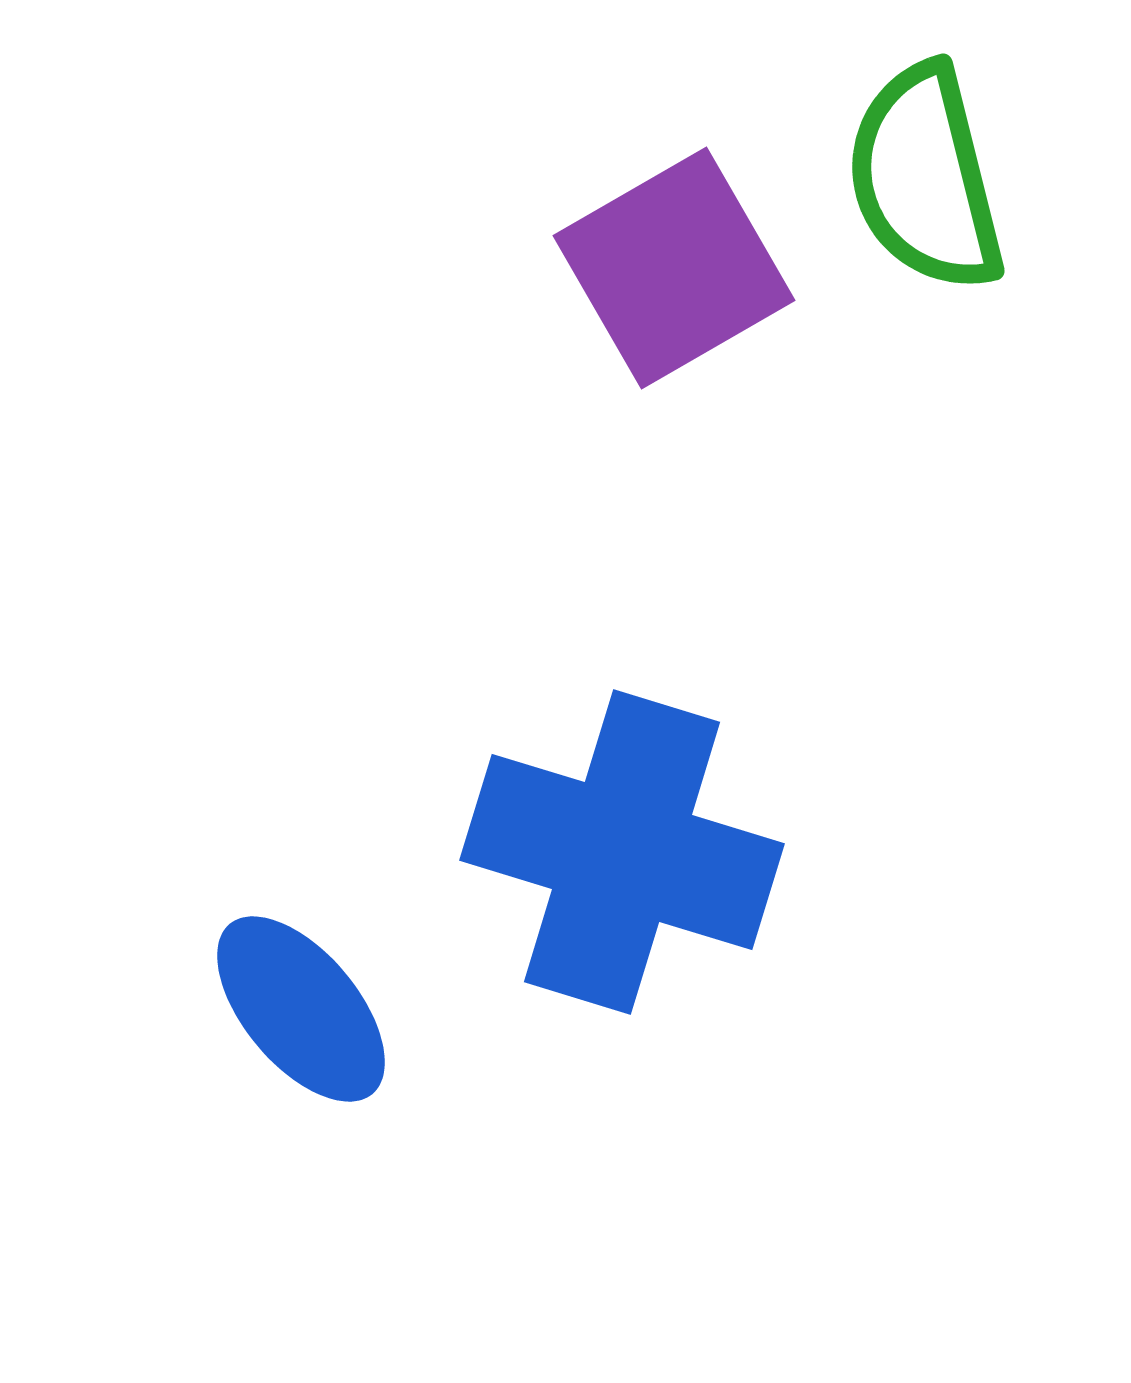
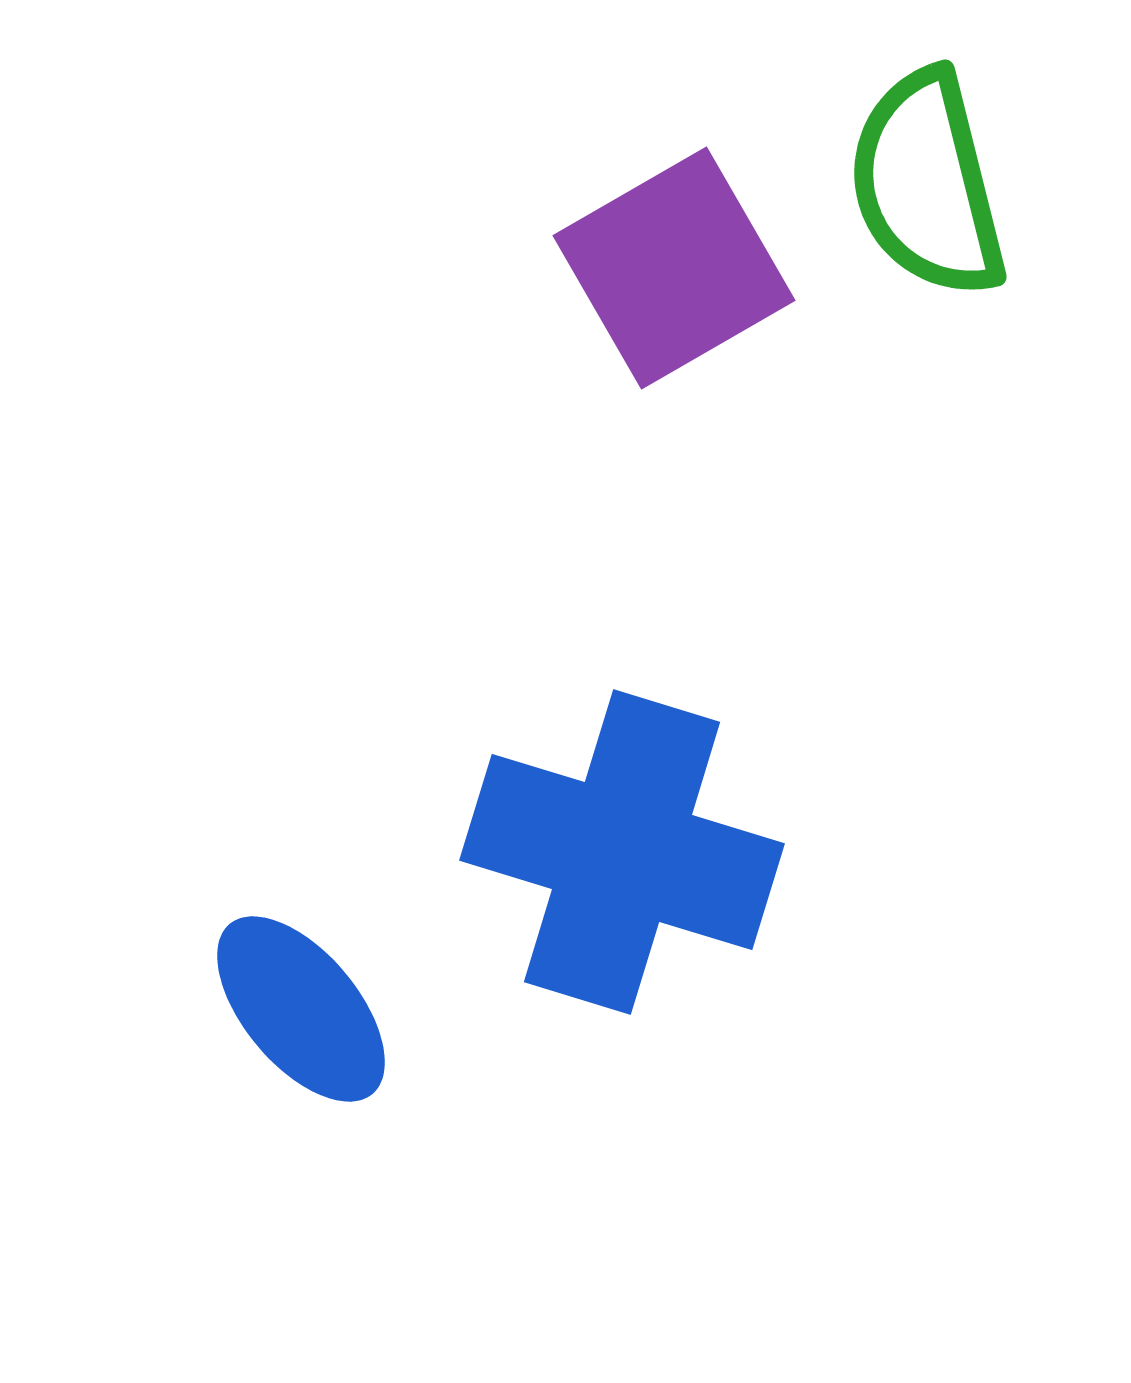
green semicircle: moved 2 px right, 6 px down
